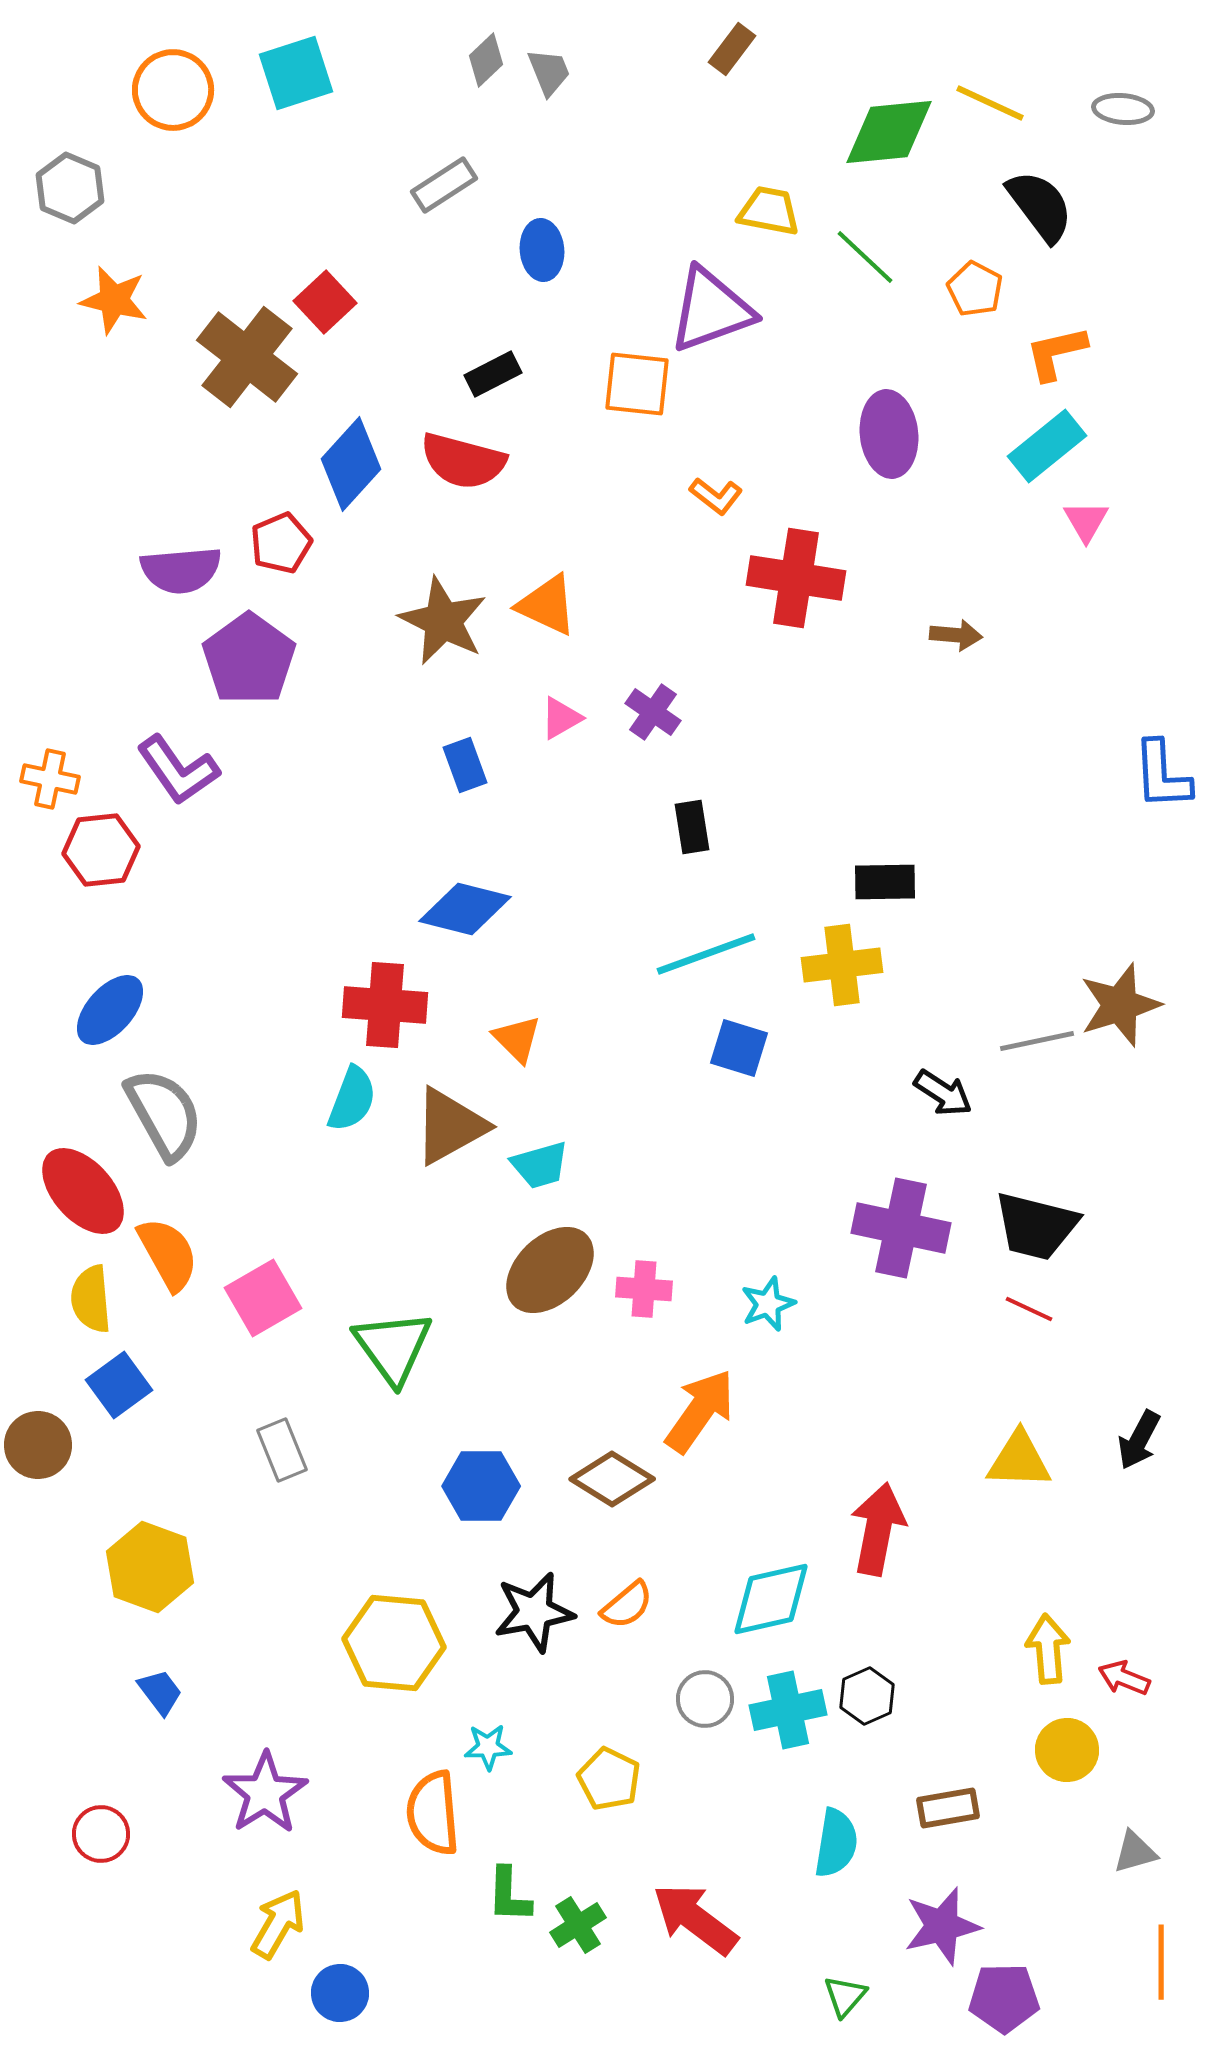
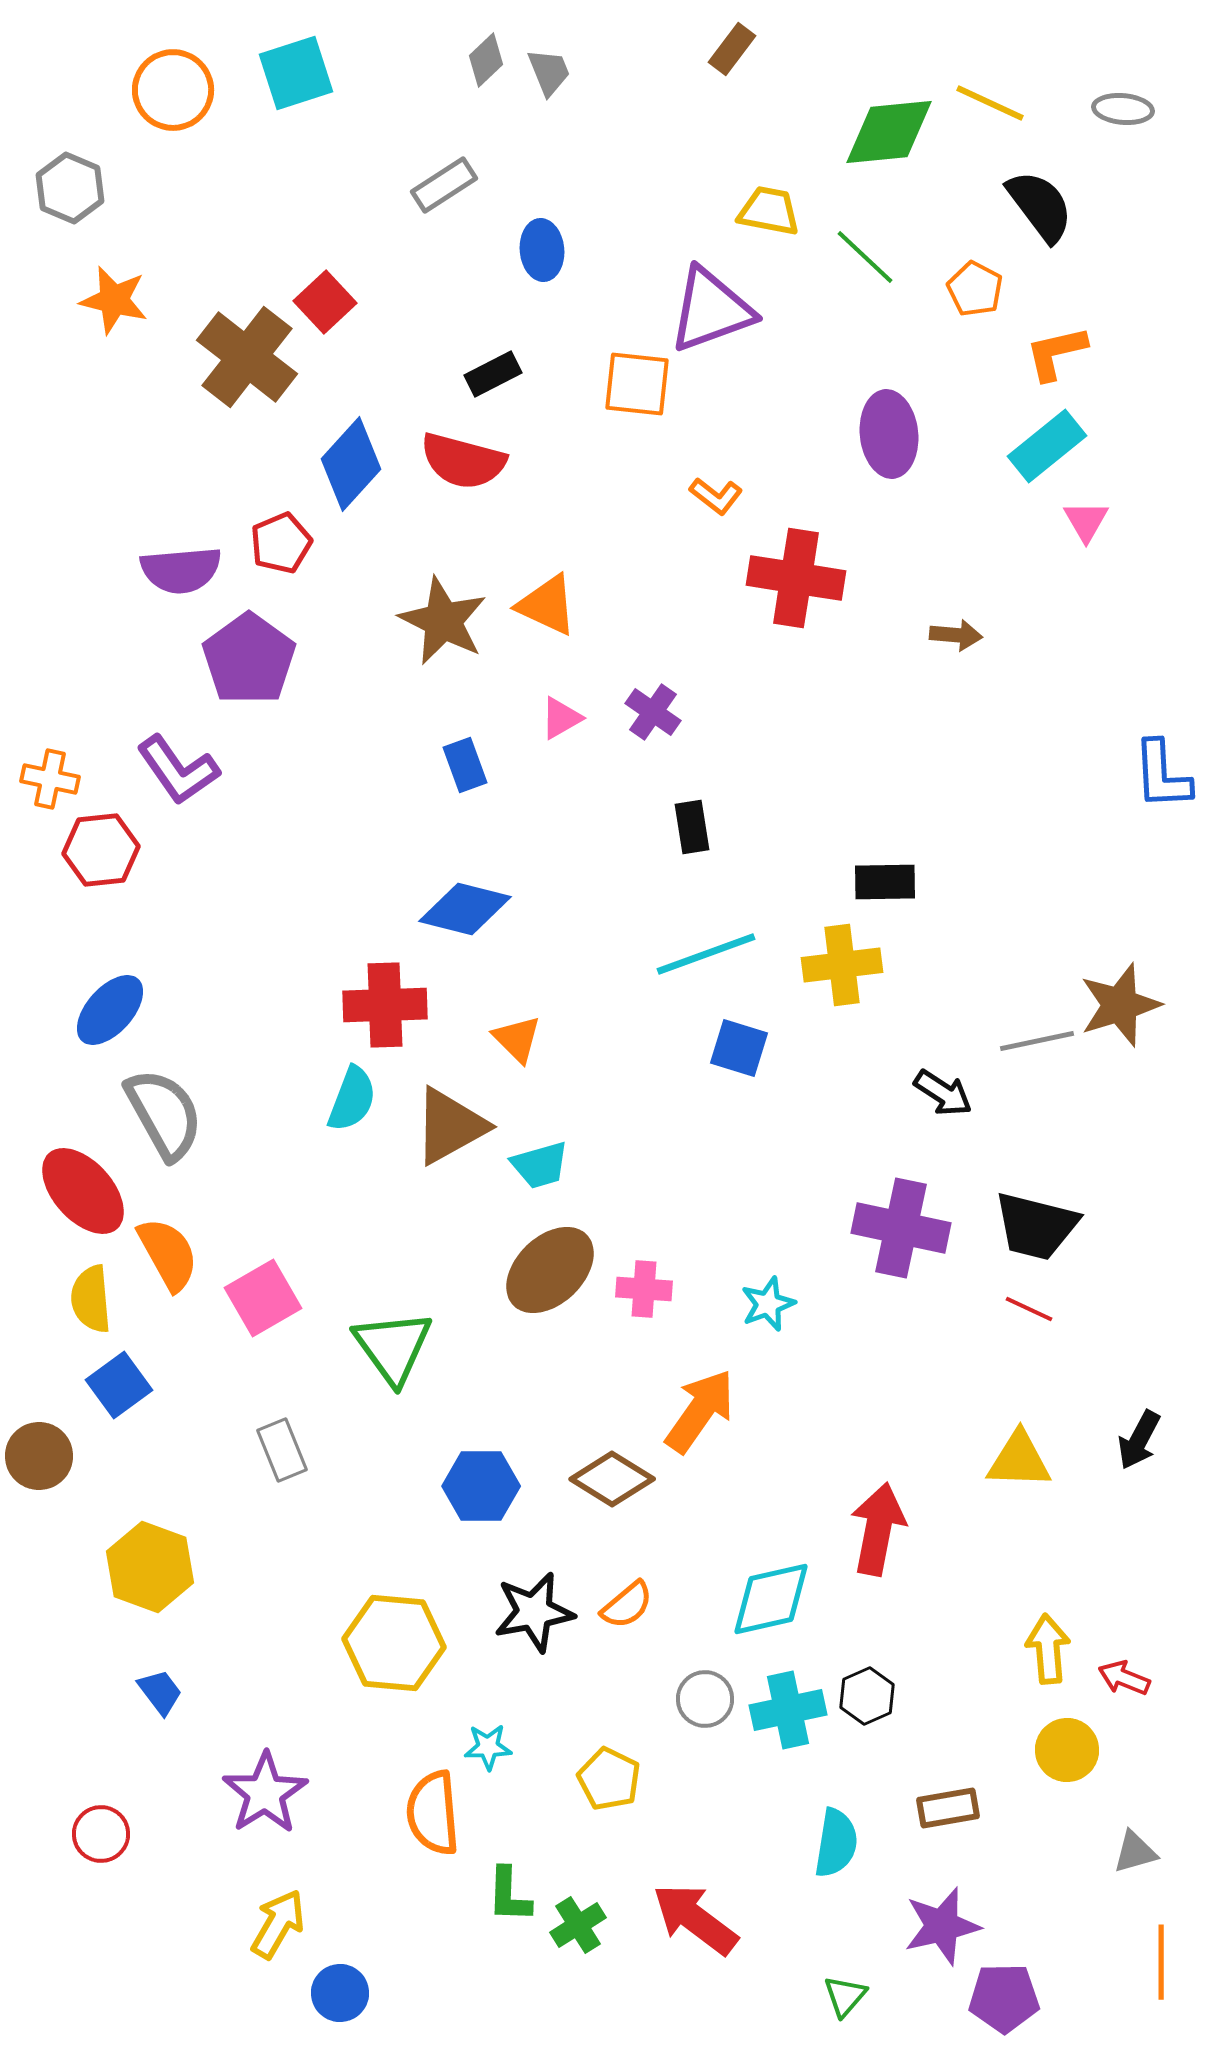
red cross at (385, 1005): rotated 6 degrees counterclockwise
brown circle at (38, 1445): moved 1 px right, 11 px down
